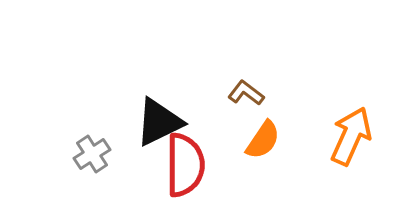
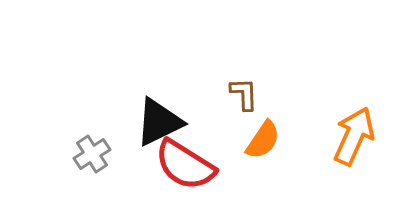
brown L-shape: moved 2 px left, 1 px down; rotated 51 degrees clockwise
orange arrow: moved 3 px right
red semicircle: rotated 122 degrees clockwise
